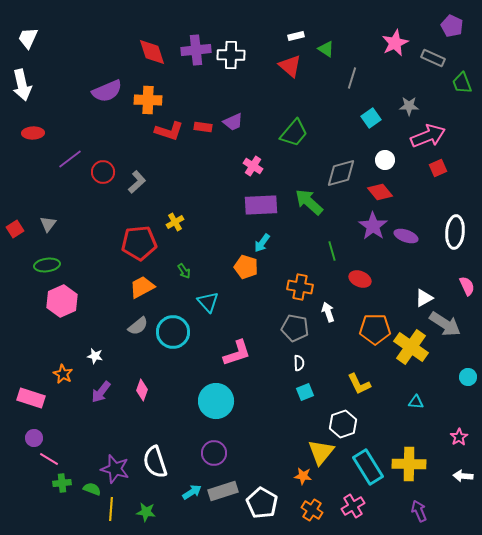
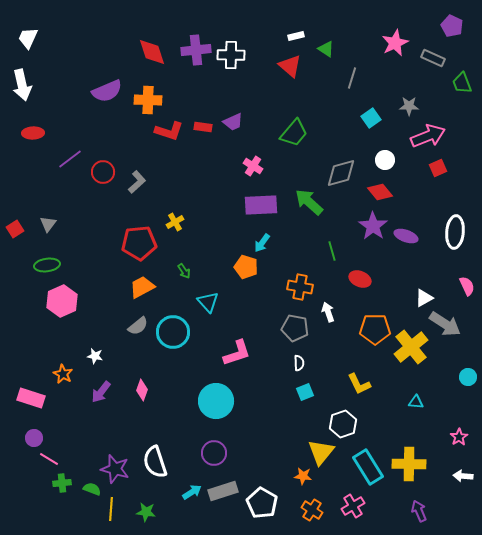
yellow cross at (411, 347): rotated 16 degrees clockwise
